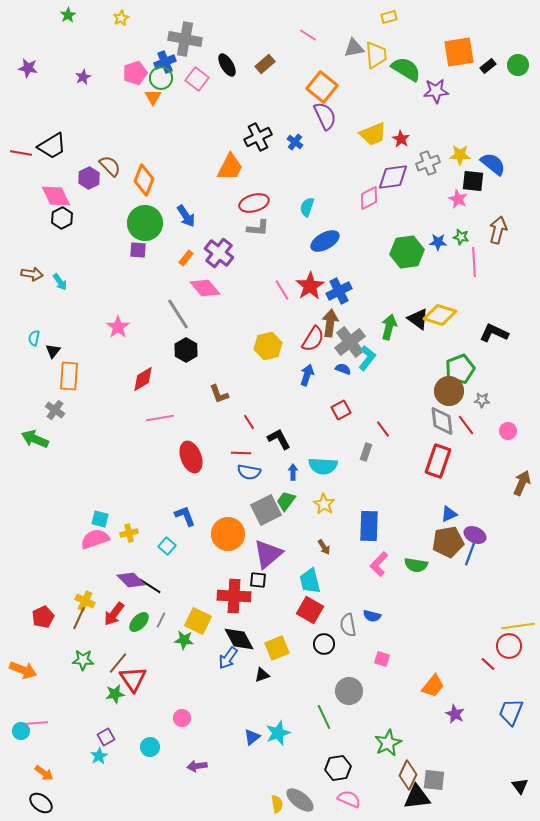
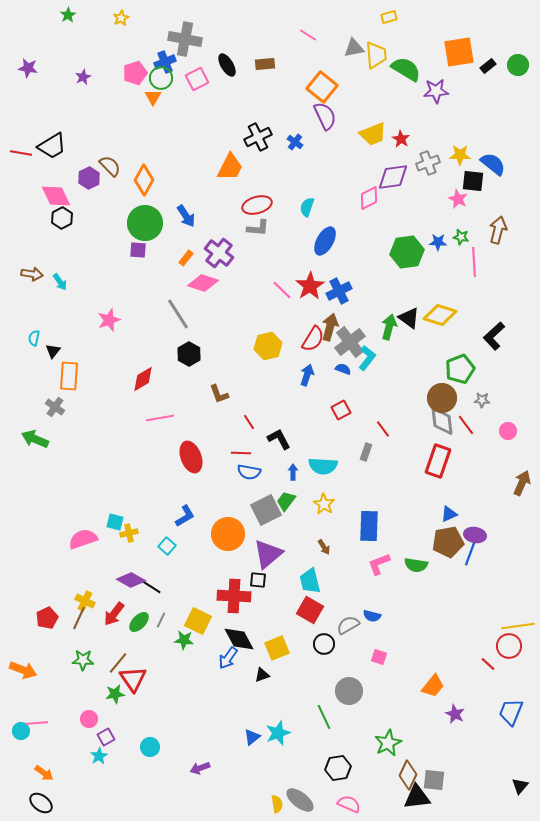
brown rectangle at (265, 64): rotated 36 degrees clockwise
pink square at (197, 79): rotated 25 degrees clockwise
orange diamond at (144, 180): rotated 8 degrees clockwise
red ellipse at (254, 203): moved 3 px right, 2 px down
blue ellipse at (325, 241): rotated 32 degrees counterclockwise
pink diamond at (205, 288): moved 2 px left, 5 px up; rotated 32 degrees counterclockwise
pink line at (282, 290): rotated 15 degrees counterclockwise
black triangle at (418, 319): moved 9 px left, 1 px up
brown arrow at (330, 323): moved 4 px down; rotated 8 degrees clockwise
pink star at (118, 327): moved 9 px left, 7 px up; rotated 15 degrees clockwise
black L-shape at (494, 333): moved 3 px down; rotated 68 degrees counterclockwise
black hexagon at (186, 350): moved 3 px right, 4 px down
brown circle at (449, 391): moved 7 px left, 7 px down
gray cross at (55, 410): moved 3 px up
blue L-shape at (185, 516): rotated 80 degrees clockwise
cyan square at (100, 519): moved 15 px right, 3 px down
purple ellipse at (475, 535): rotated 15 degrees counterclockwise
pink semicircle at (95, 539): moved 12 px left
pink L-shape at (379, 564): rotated 25 degrees clockwise
purple diamond at (131, 580): rotated 16 degrees counterclockwise
red pentagon at (43, 617): moved 4 px right, 1 px down
gray semicircle at (348, 625): rotated 70 degrees clockwise
pink square at (382, 659): moved 3 px left, 2 px up
pink circle at (182, 718): moved 93 px left, 1 px down
purple arrow at (197, 766): moved 3 px right, 2 px down; rotated 12 degrees counterclockwise
black triangle at (520, 786): rotated 18 degrees clockwise
pink semicircle at (349, 799): moved 5 px down
